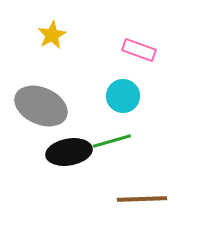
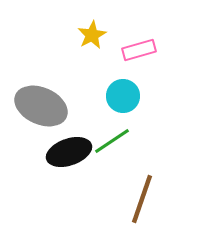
yellow star: moved 40 px right
pink rectangle: rotated 36 degrees counterclockwise
green line: rotated 18 degrees counterclockwise
black ellipse: rotated 9 degrees counterclockwise
brown line: rotated 69 degrees counterclockwise
